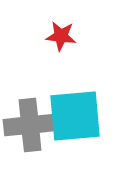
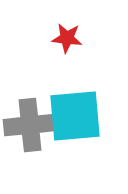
red star: moved 6 px right, 2 px down
